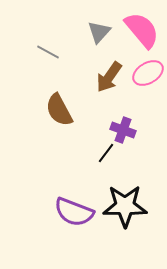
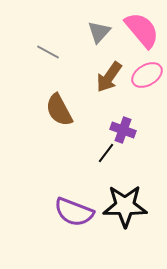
pink ellipse: moved 1 px left, 2 px down
